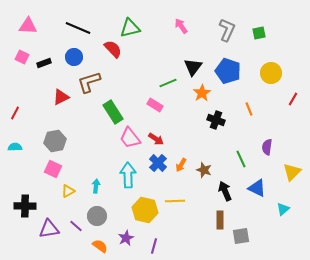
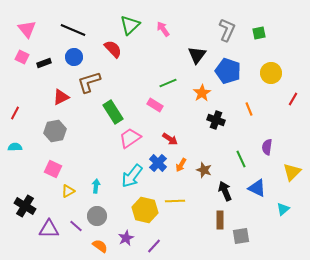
pink triangle at (28, 26): moved 1 px left, 3 px down; rotated 48 degrees clockwise
pink arrow at (181, 26): moved 18 px left, 3 px down
black line at (78, 28): moved 5 px left, 2 px down
green triangle at (130, 28): moved 3 px up; rotated 30 degrees counterclockwise
black triangle at (193, 67): moved 4 px right, 12 px up
pink trapezoid at (130, 138): rotated 95 degrees clockwise
red arrow at (156, 139): moved 14 px right
gray hexagon at (55, 141): moved 10 px up
cyan arrow at (128, 175): moved 4 px right, 1 px down; rotated 140 degrees counterclockwise
black cross at (25, 206): rotated 30 degrees clockwise
purple triangle at (49, 229): rotated 10 degrees clockwise
purple line at (154, 246): rotated 28 degrees clockwise
